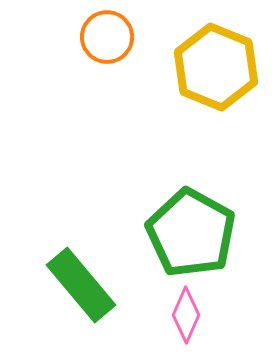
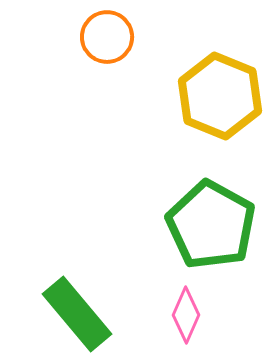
yellow hexagon: moved 4 px right, 29 px down
green pentagon: moved 20 px right, 8 px up
green rectangle: moved 4 px left, 29 px down
